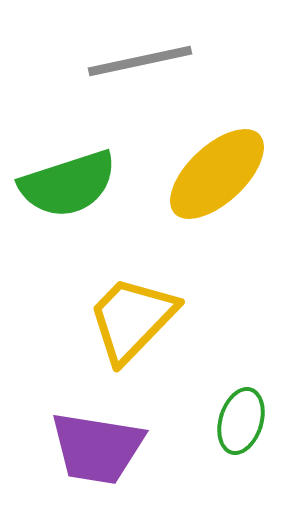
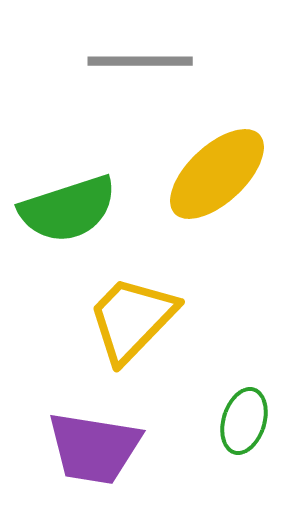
gray line: rotated 12 degrees clockwise
green semicircle: moved 25 px down
green ellipse: moved 3 px right
purple trapezoid: moved 3 px left
